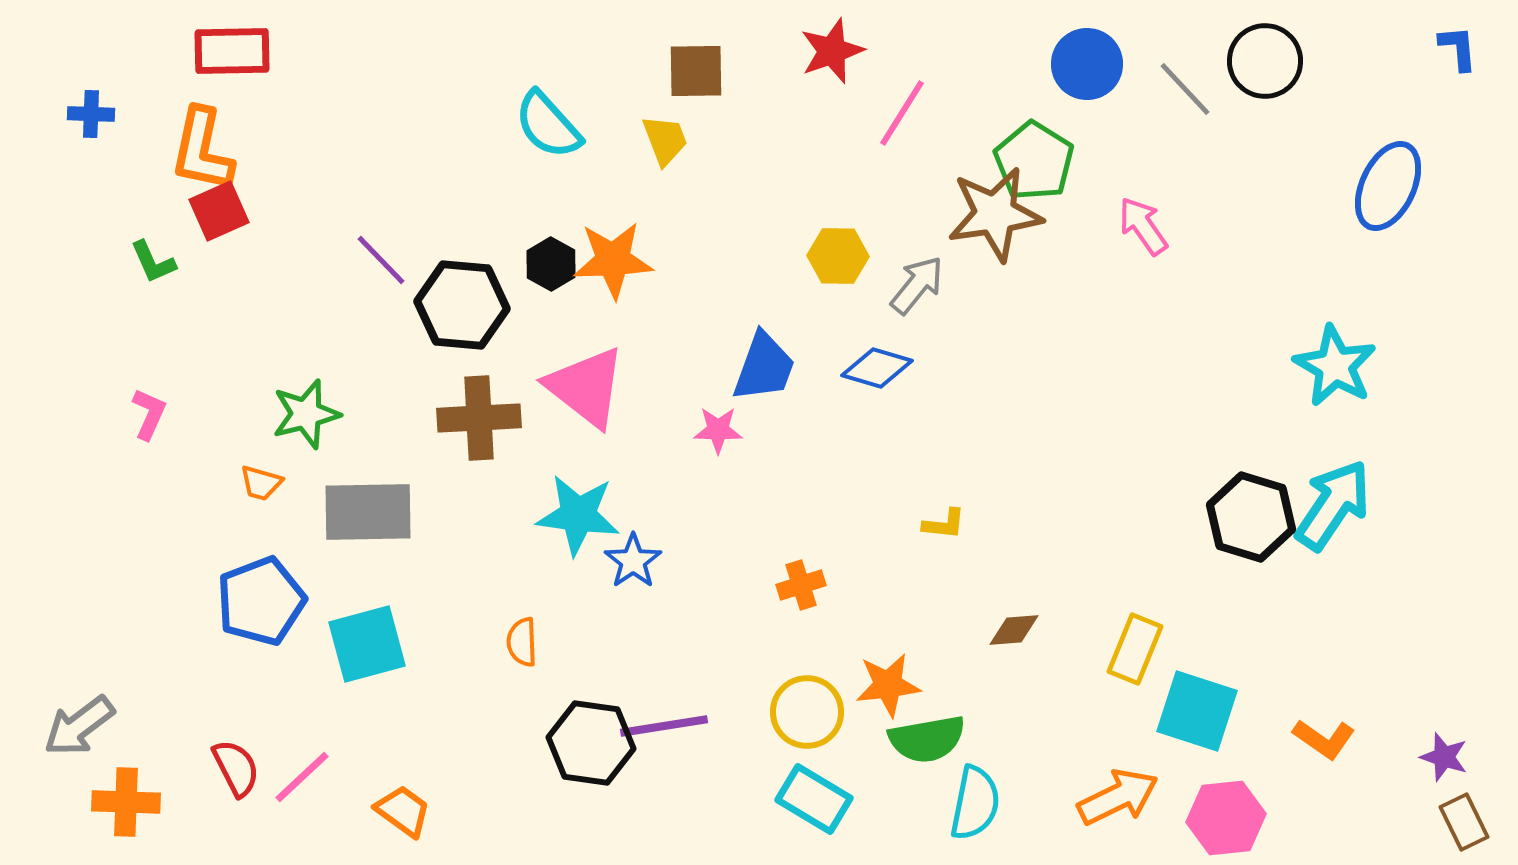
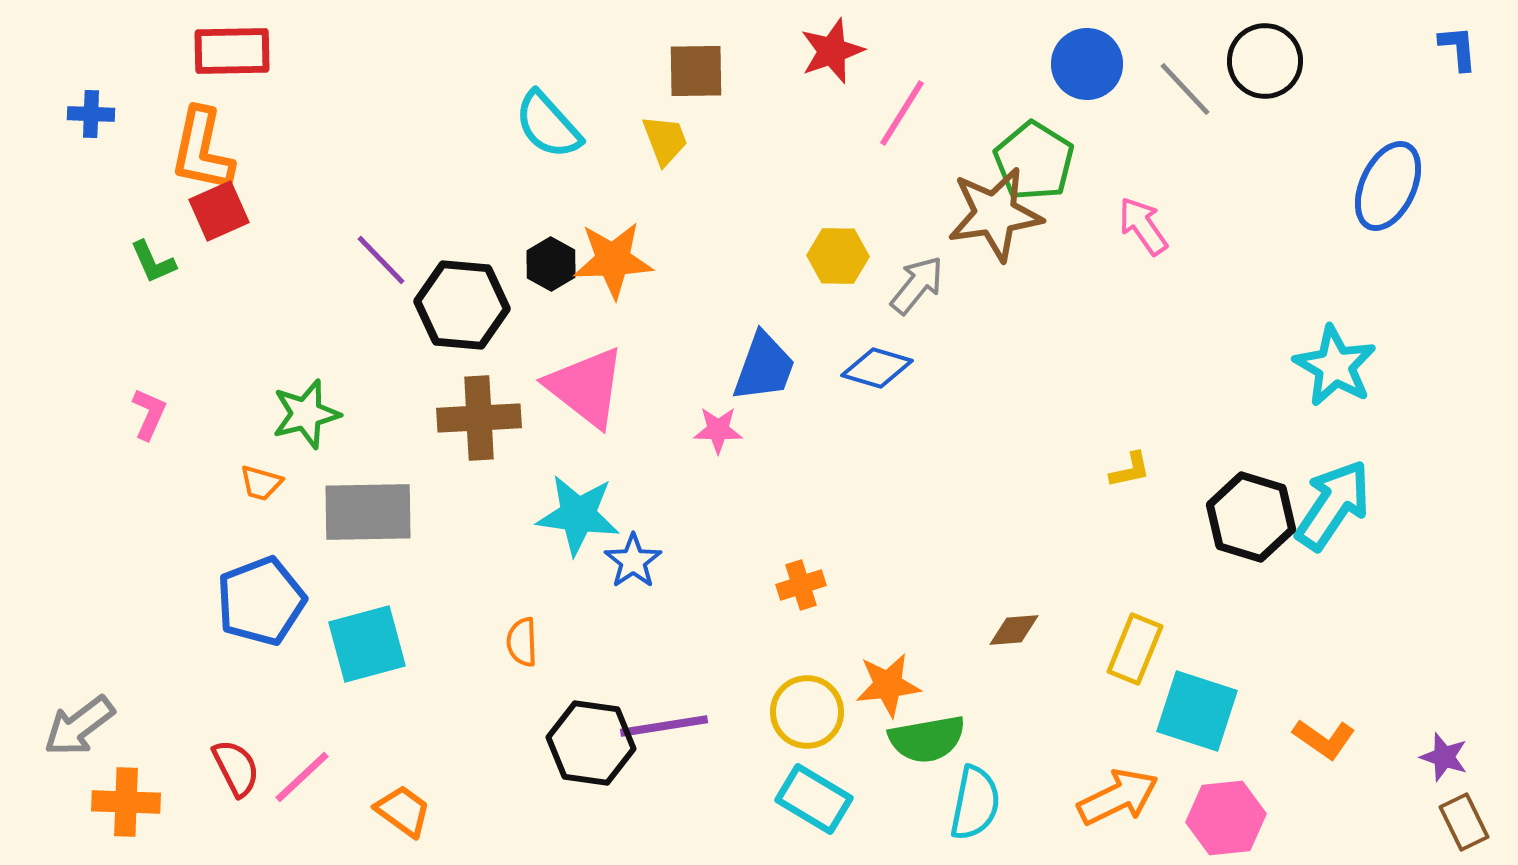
yellow L-shape at (944, 524): moved 186 px right, 54 px up; rotated 18 degrees counterclockwise
